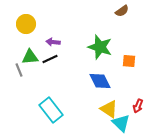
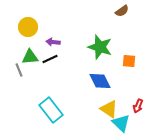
yellow circle: moved 2 px right, 3 px down
